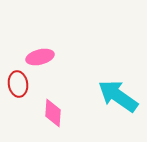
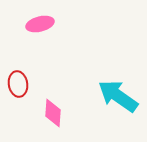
pink ellipse: moved 33 px up
